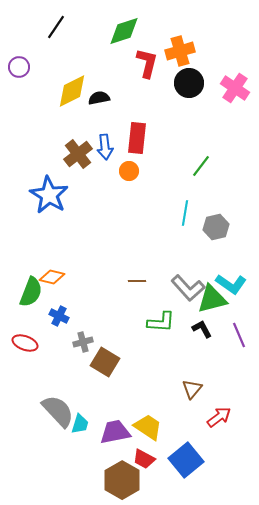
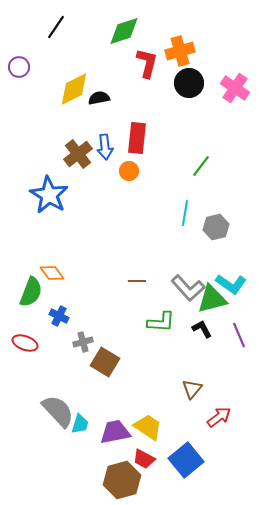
yellow diamond: moved 2 px right, 2 px up
orange diamond: moved 4 px up; rotated 40 degrees clockwise
brown hexagon: rotated 15 degrees clockwise
